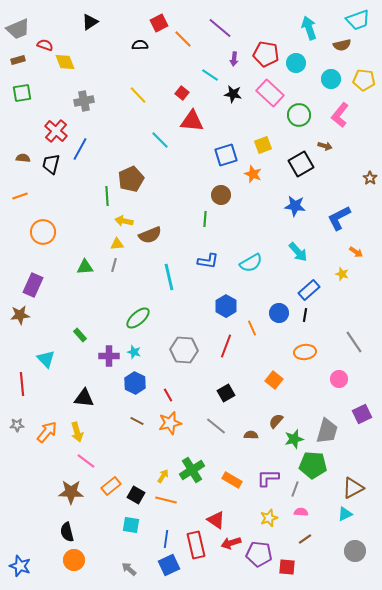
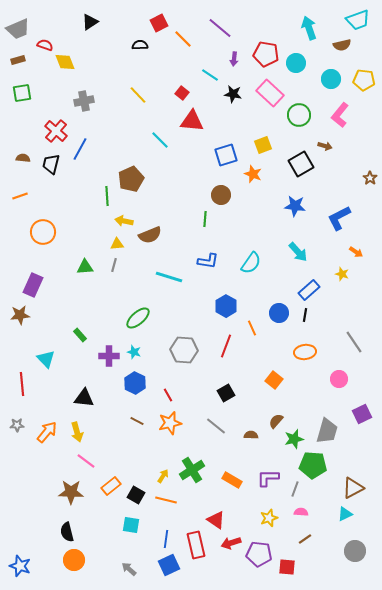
cyan semicircle at (251, 263): rotated 25 degrees counterclockwise
cyan line at (169, 277): rotated 60 degrees counterclockwise
